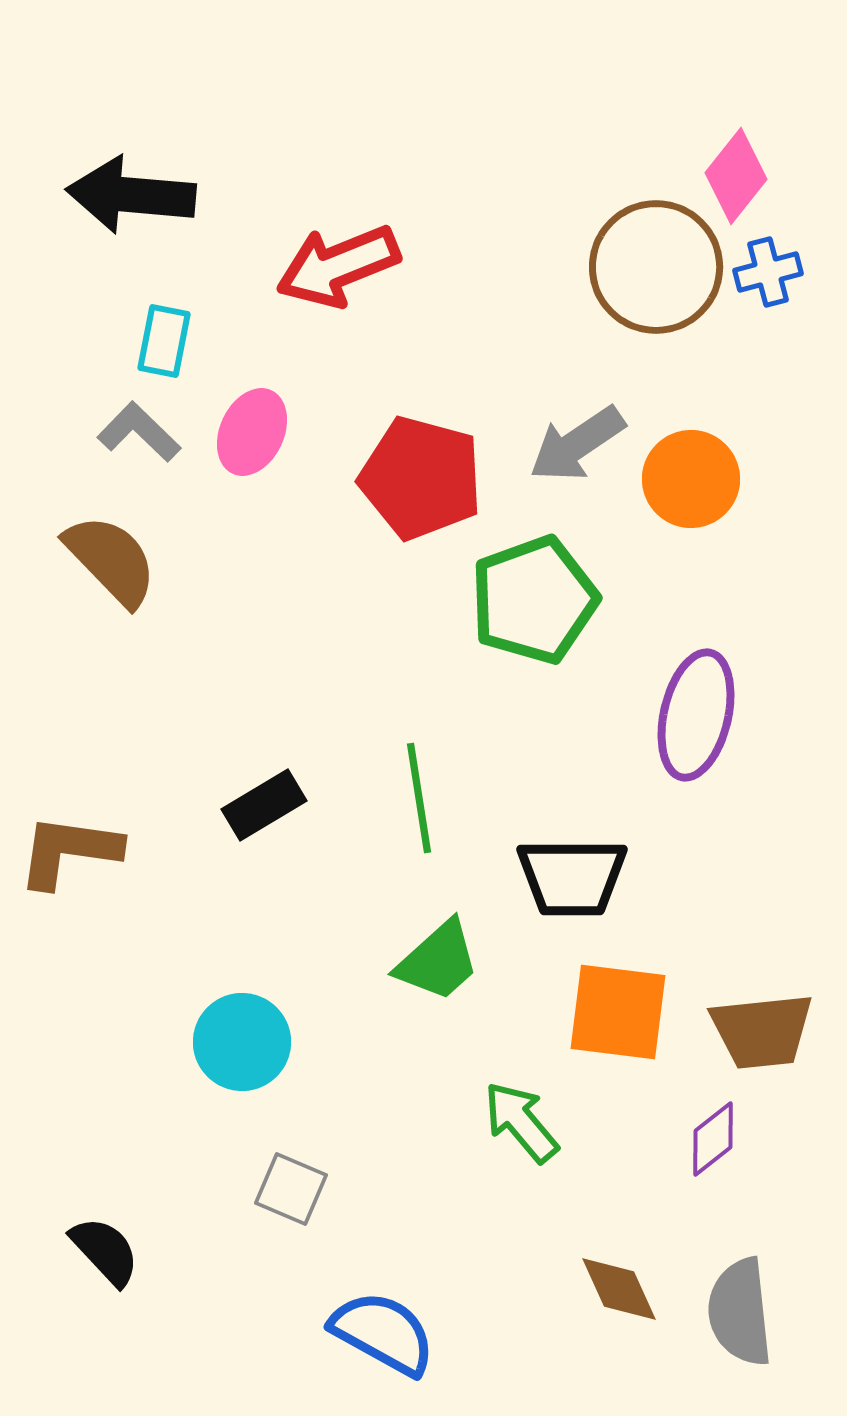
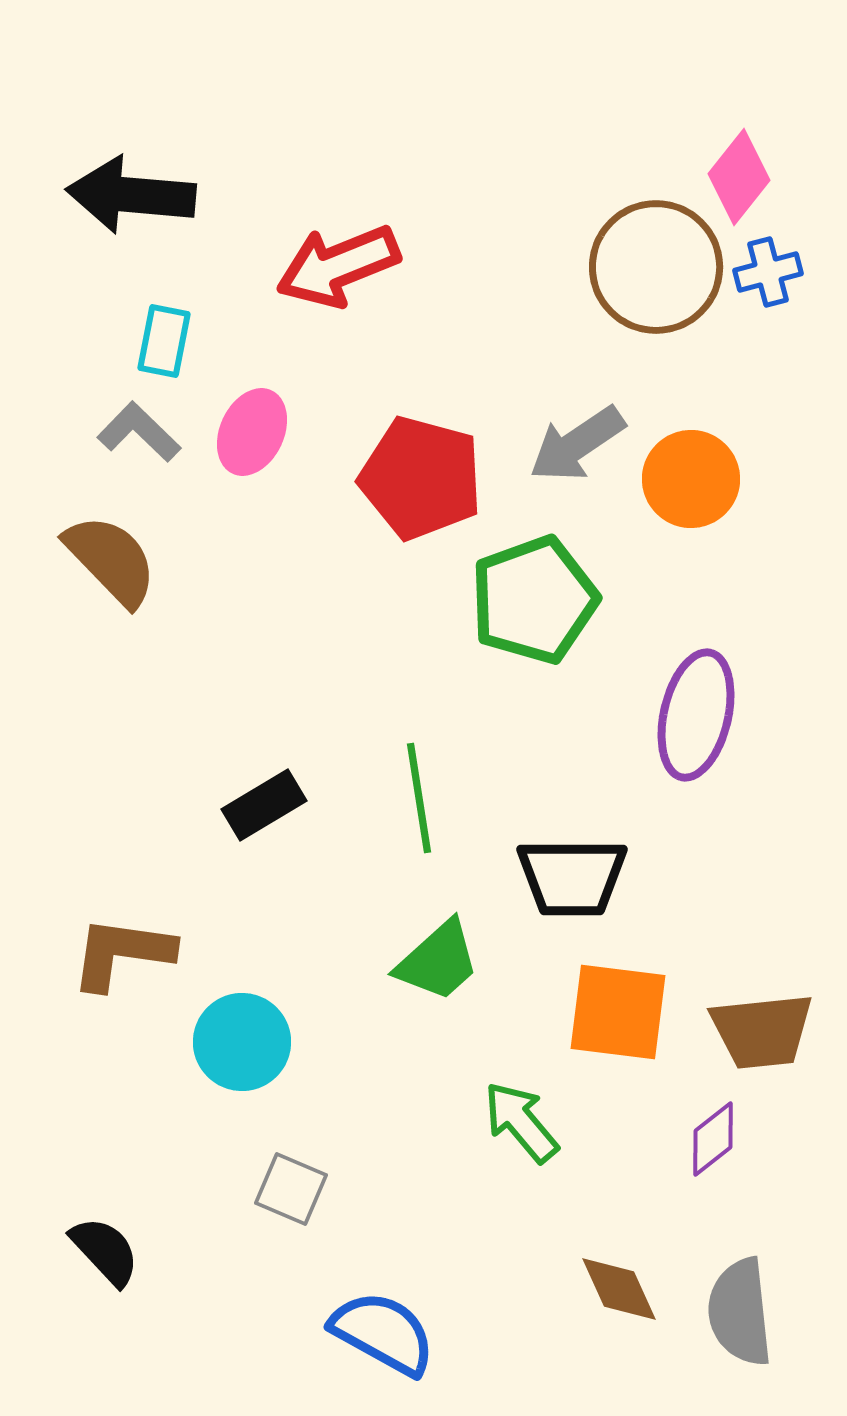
pink diamond: moved 3 px right, 1 px down
brown L-shape: moved 53 px right, 102 px down
